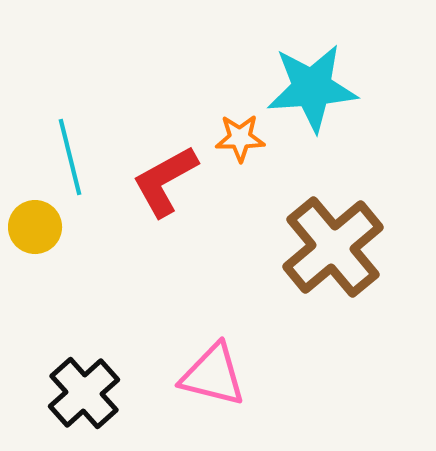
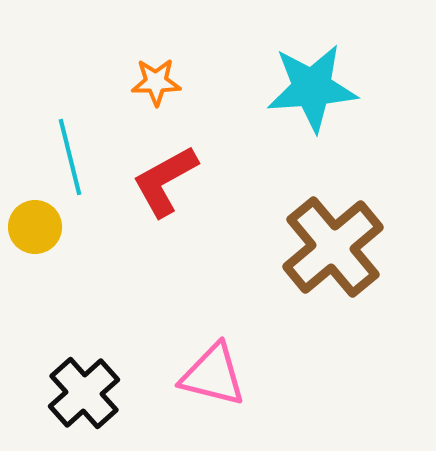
orange star: moved 84 px left, 56 px up
